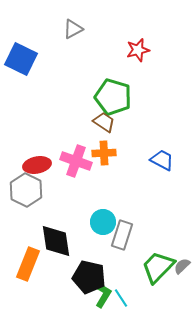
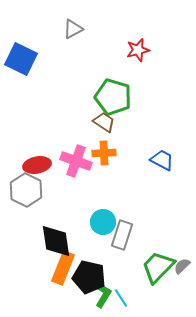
orange rectangle: moved 35 px right, 4 px down
